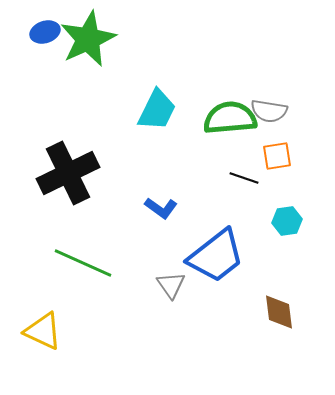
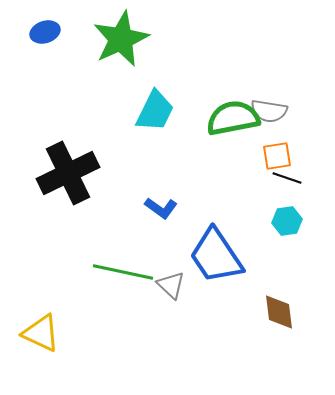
green star: moved 33 px right
cyan trapezoid: moved 2 px left, 1 px down
green semicircle: moved 3 px right; rotated 6 degrees counterclockwise
black line: moved 43 px right
blue trapezoid: rotated 94 degrees clockwise
green line: moved 40 px right, 9 px down; rotated 12 degrees counterclockwise
gray triangle: rotated 12 degrees counterclockwise
yellow triangle: moved 2 px left, 2 px down
